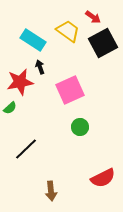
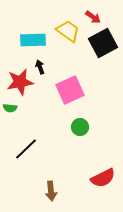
cyan rectangle: rotated 35 degrees counterclockwise
green semicircle: rotated 48 degrees clockwise
